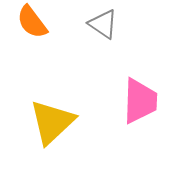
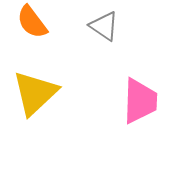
gray triangle: moved 1 px right, 2 px down
yellow triangle: moved 17 px left, 29 px up
